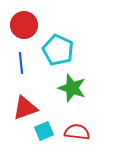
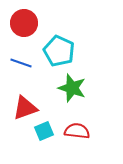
red circle: moved 2 px up
cyan pentagon: moved 1 px right, 1 px down
blue line: rotated 65 degrees counterclockwise
red semicircle: moved 1 px up
